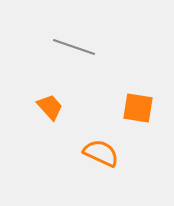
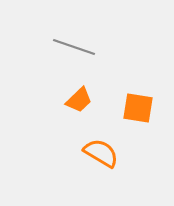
orange trapezoid: moved 29 px right, 7 px up; rotated 88 degrees clockwise
orange semicircle: rotated 6 degrees clockwise
